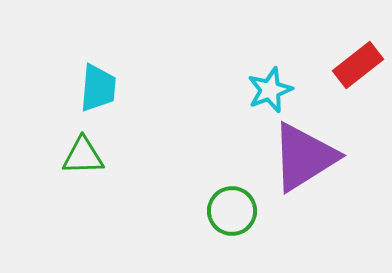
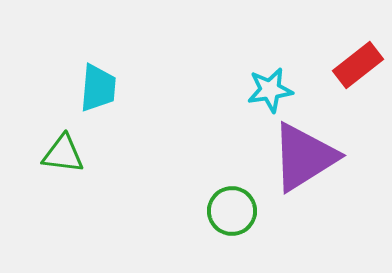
cyan star: rotated 12 degrees clockwise
green triangle: moved 20 px left, 2 px up; rotated 9 degrees clockwise
